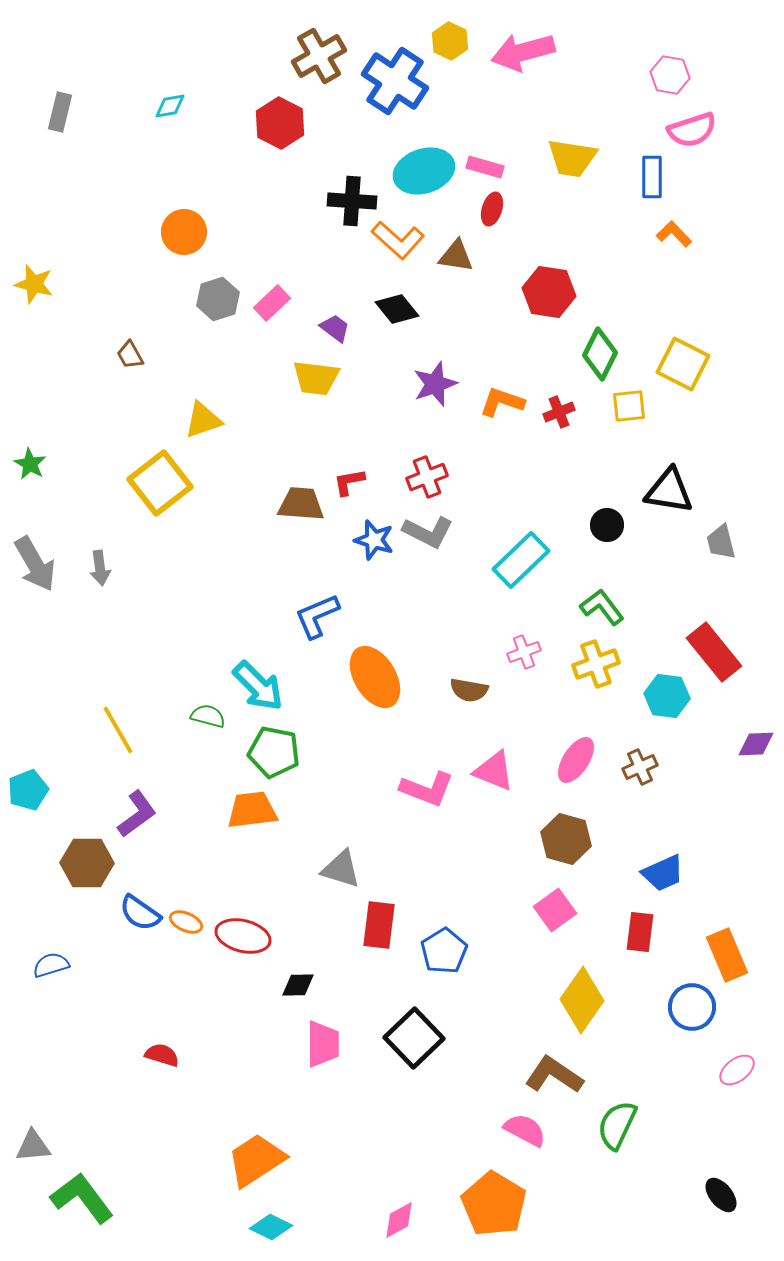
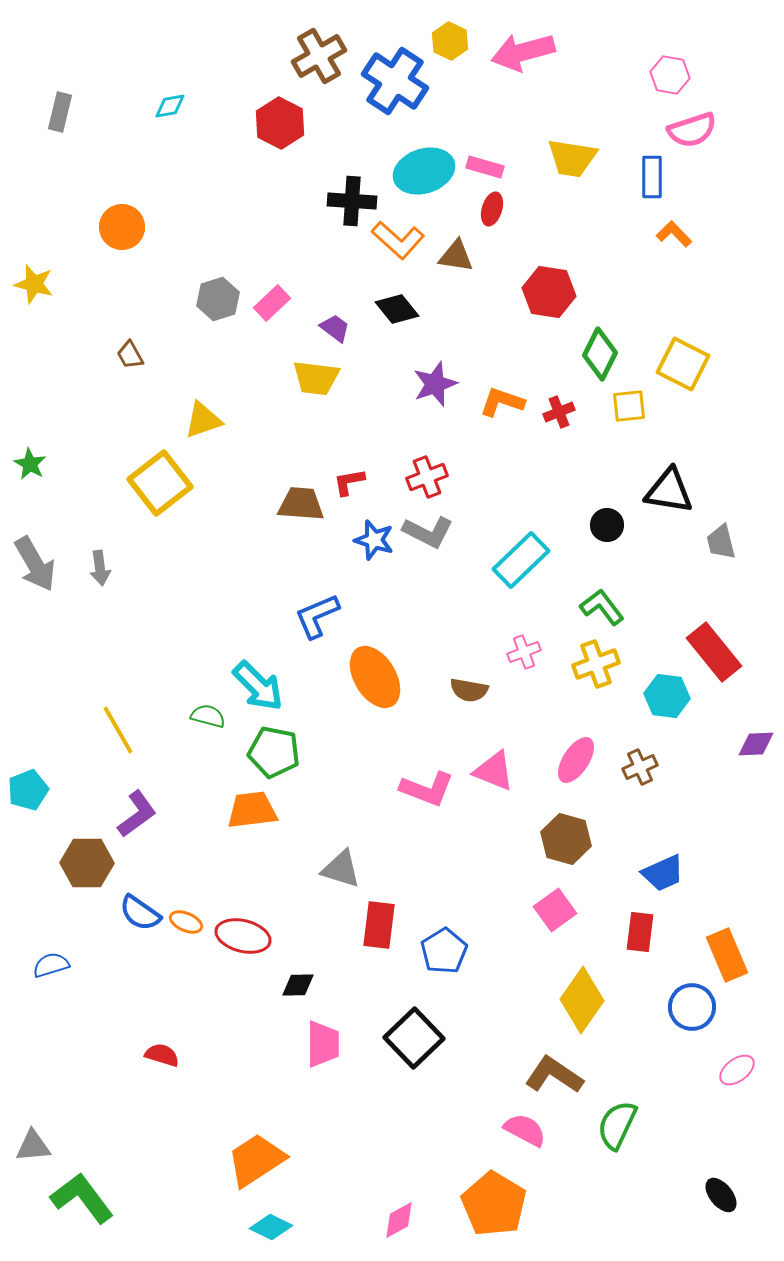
orange circle at (184, 232): moved 62 px left, 5 px up
